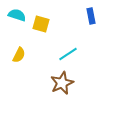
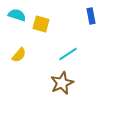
yellow semicircle: rotated 14 degrees clockwise
